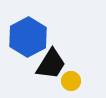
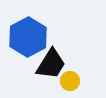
yellow circle: moved 1 px left
